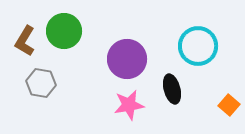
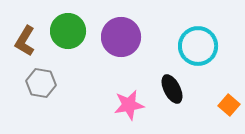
green circle: moved 4 px right
purple circle: moved 6 px left, 22 px up
black ellipse: rotated 12 degrees counterclockwise
